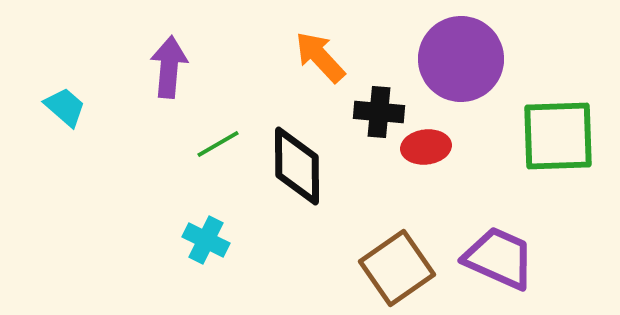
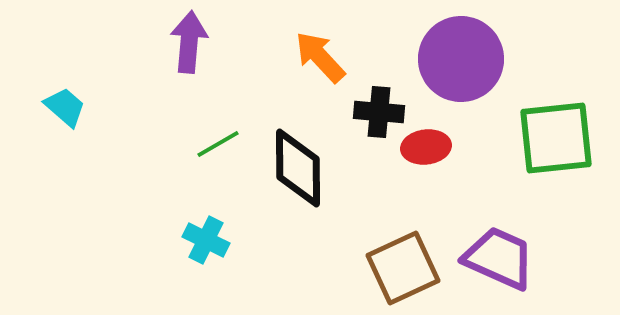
purple arrow: moved 20 px right, 25 px up
green square: moved 2 px left, 2 px down; rotated 4 degrees counterclockwise
black diamond: moved 1 px right, 2 px down
brown square: moved 6 px right; rotated 10 degrees clockwise
